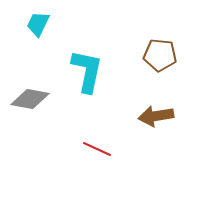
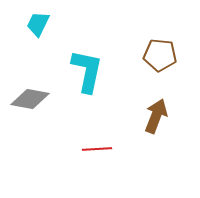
brown arrow: rotated 120 degrees clockwise
red line: rotated 28 degrees counterclockwise
